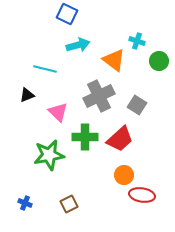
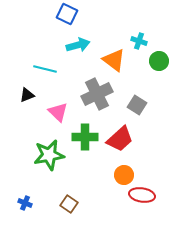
cyan cross: moved 2 px right
gray cross: moved 2 px left, 2 px up
brown square: rotated 30 degrees counterclockwise
